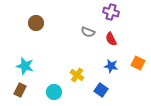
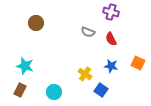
yellow cross: moved 8 px right, 1 px up
